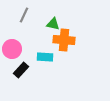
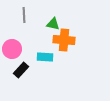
gray line: rotated 28 degrees counterclockwise
